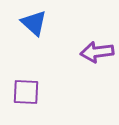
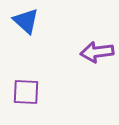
blue triangle: moved 8 px left, 2 px up
